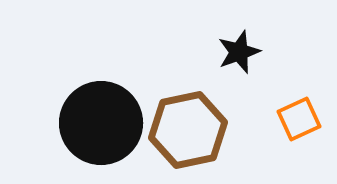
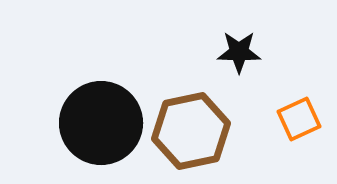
black star: rotated 21 degrees clockwise
brown hexagon: moved 3 px right, 1 px down
